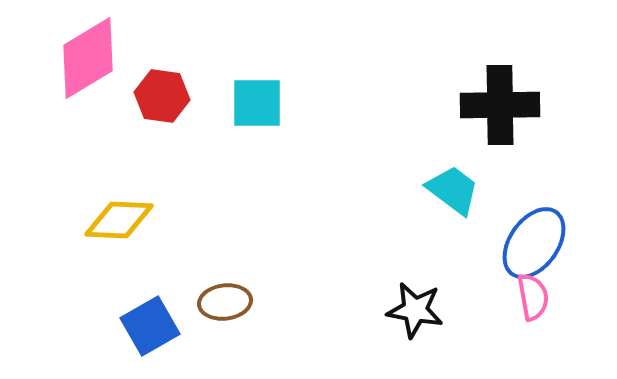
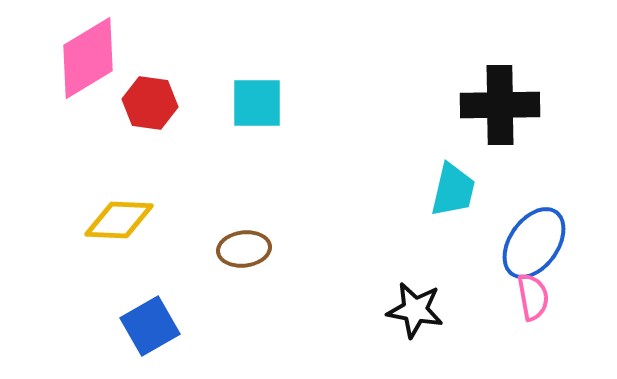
red hexagon: moved 12 px left, 7 px down
cyan trapezoid: rotated 66 degrees clockwise
brown ellipse: moved 19 px right, 53 px up
